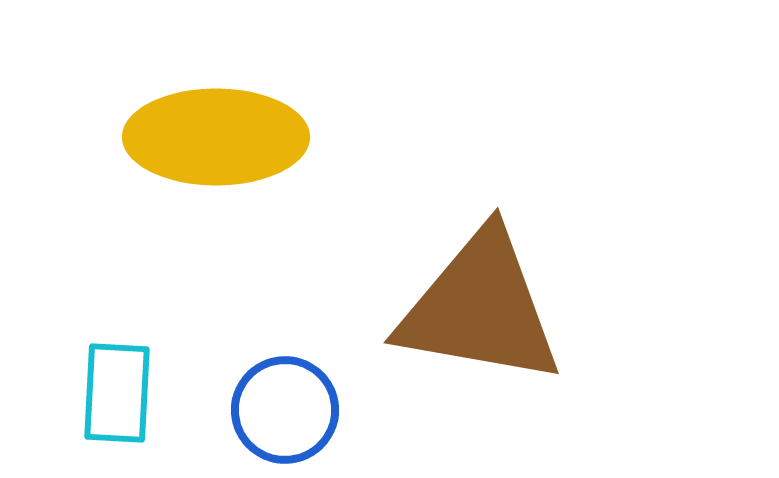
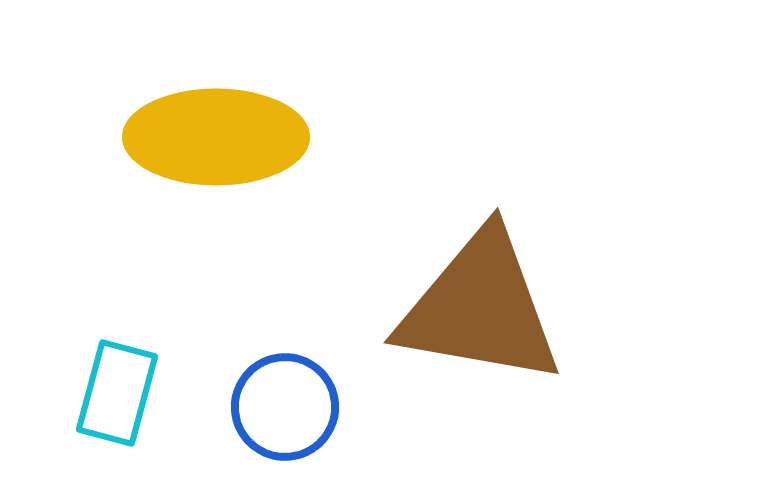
cyan rectangle: rotated 12 degrees clockwise
blue circle: moved 3 px up
